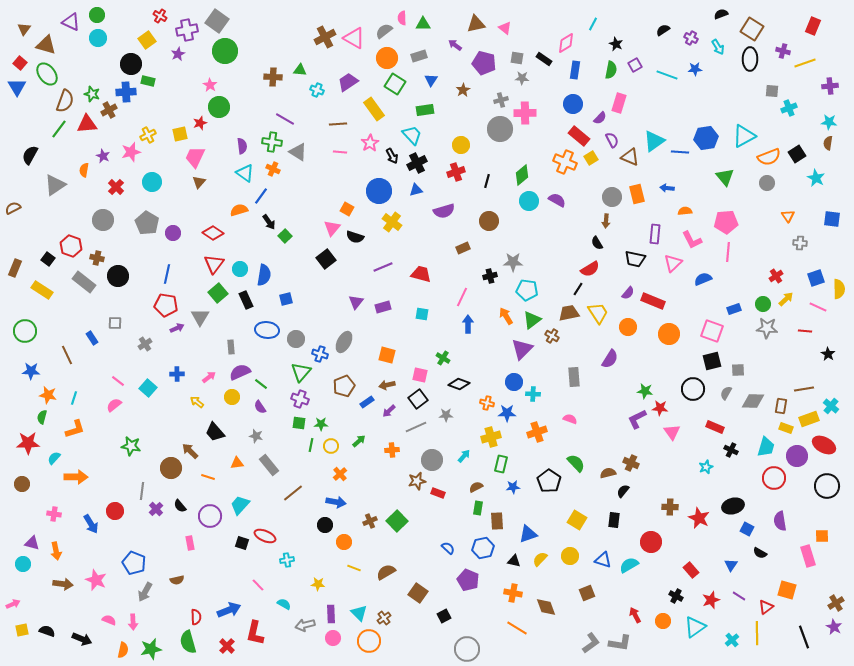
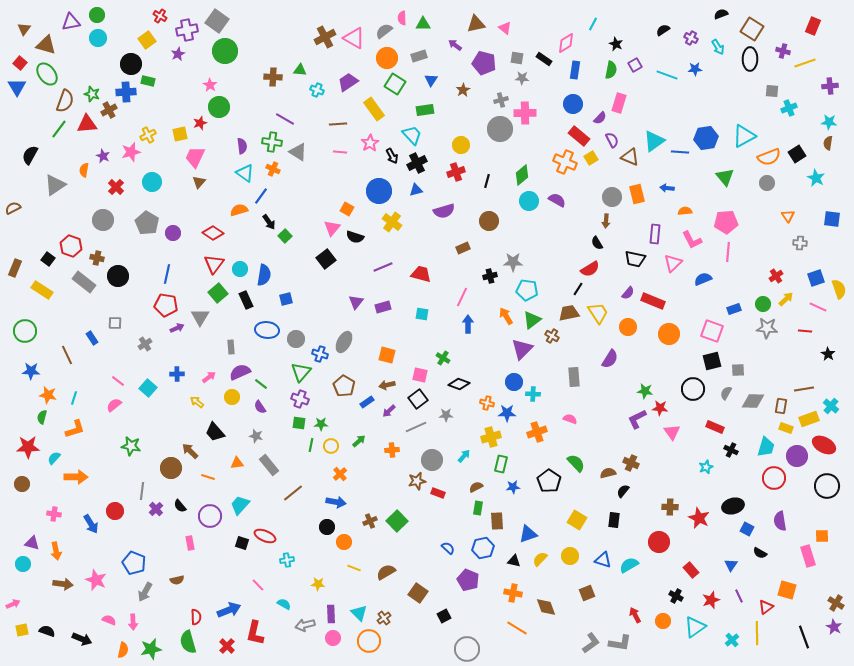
purple triangle at (71, 22): rotated 36 degrees counterclockwise
yellow semicircle at (839, 289): rotated 18 degrees counterclockwise
brown pentagon at (344, 386): rotated 20 degrees counterclockwise
red star at (28, 443): moved 4 px down
black circle at (325, 525): moved 2 px right, 2 px down
red circle at (651, 542): moved 8 px right
purple line at (739, 596): rotated 32 degrees clockwise
brown cross at (836, 603): rotated 28 degrees counterclockwise
